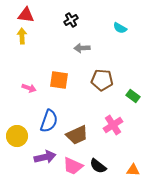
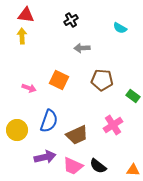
orange square: rotated 18 degrees clockwise
yellow circle: moved 6 px up
